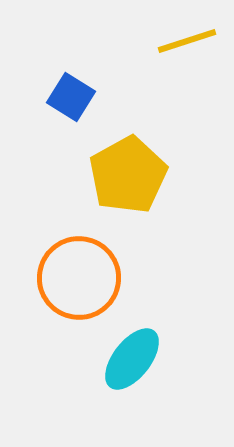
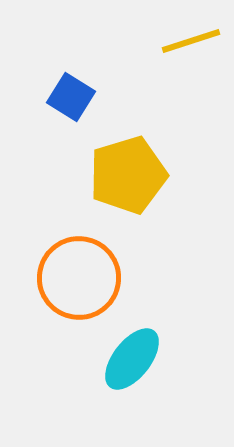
yellow line: moved 4 px right
yellow pentagon: rotated 12 degrees clockwise
